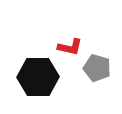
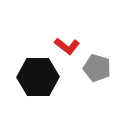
red L-shape: moved 3 px left, 1 px up; rotated 25 degrees clockwise
